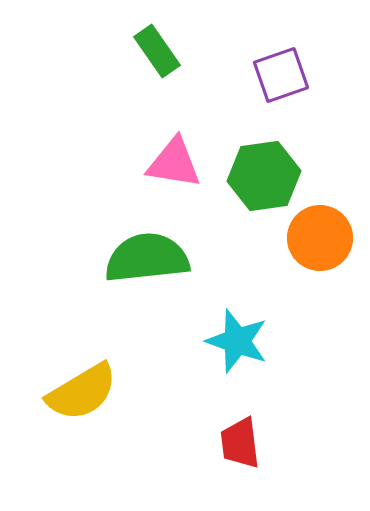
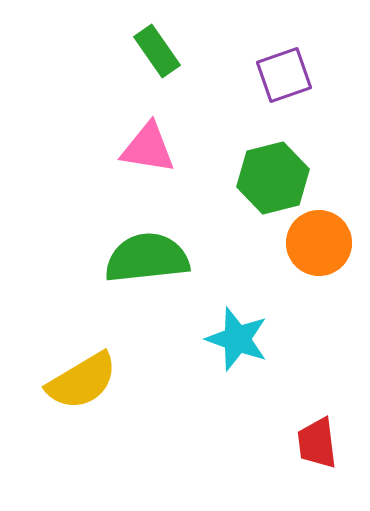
purple square: moved 3 px right
pink triangle: moved 26 px left, 15 px up
green hexagon: moved 9 px right, 2 px down; rotated 6 degrees counterclockwise
orange circle: moved 1 px left, 5 px down
cyan star: moved 2 px up
yellow semicircle: moved 11 px up
red trapezoid: moved 77 px right
